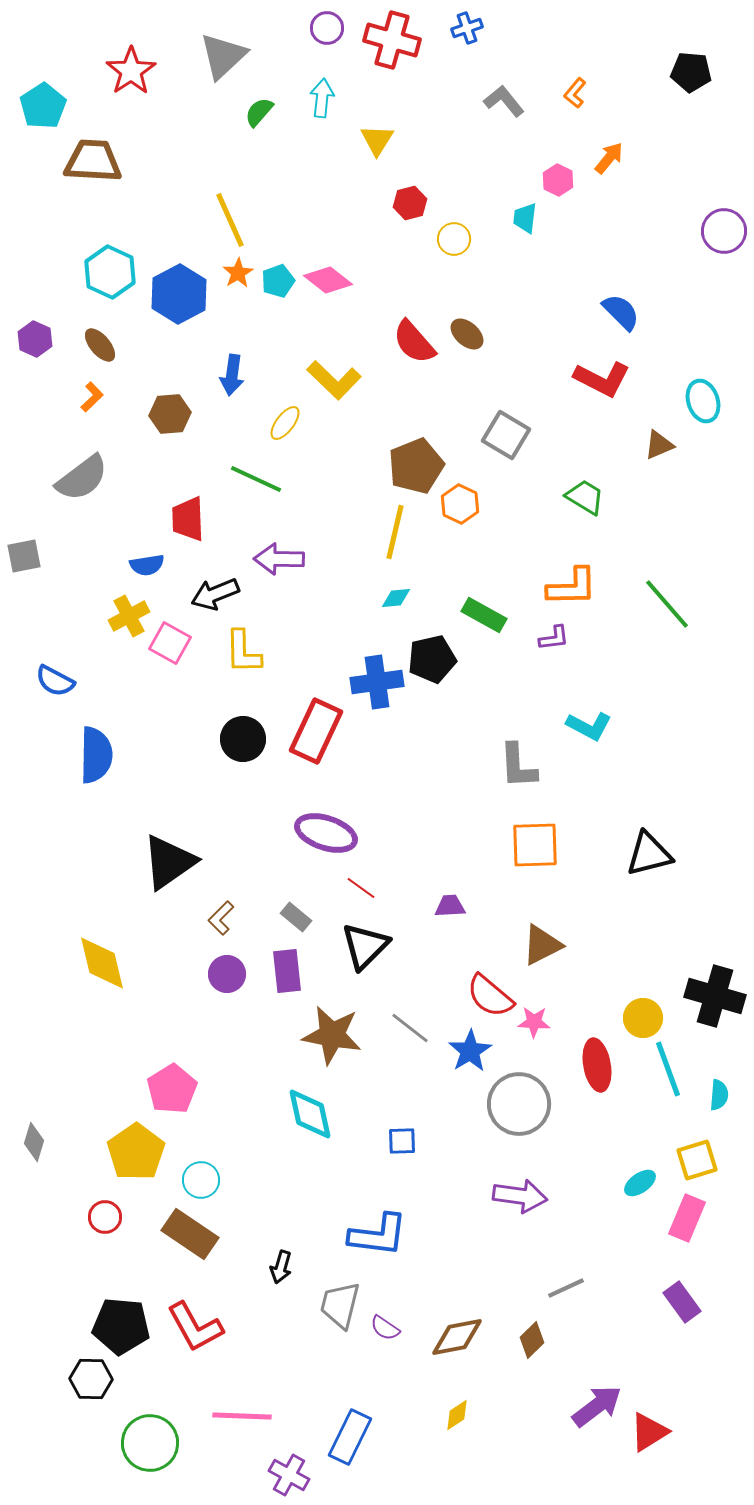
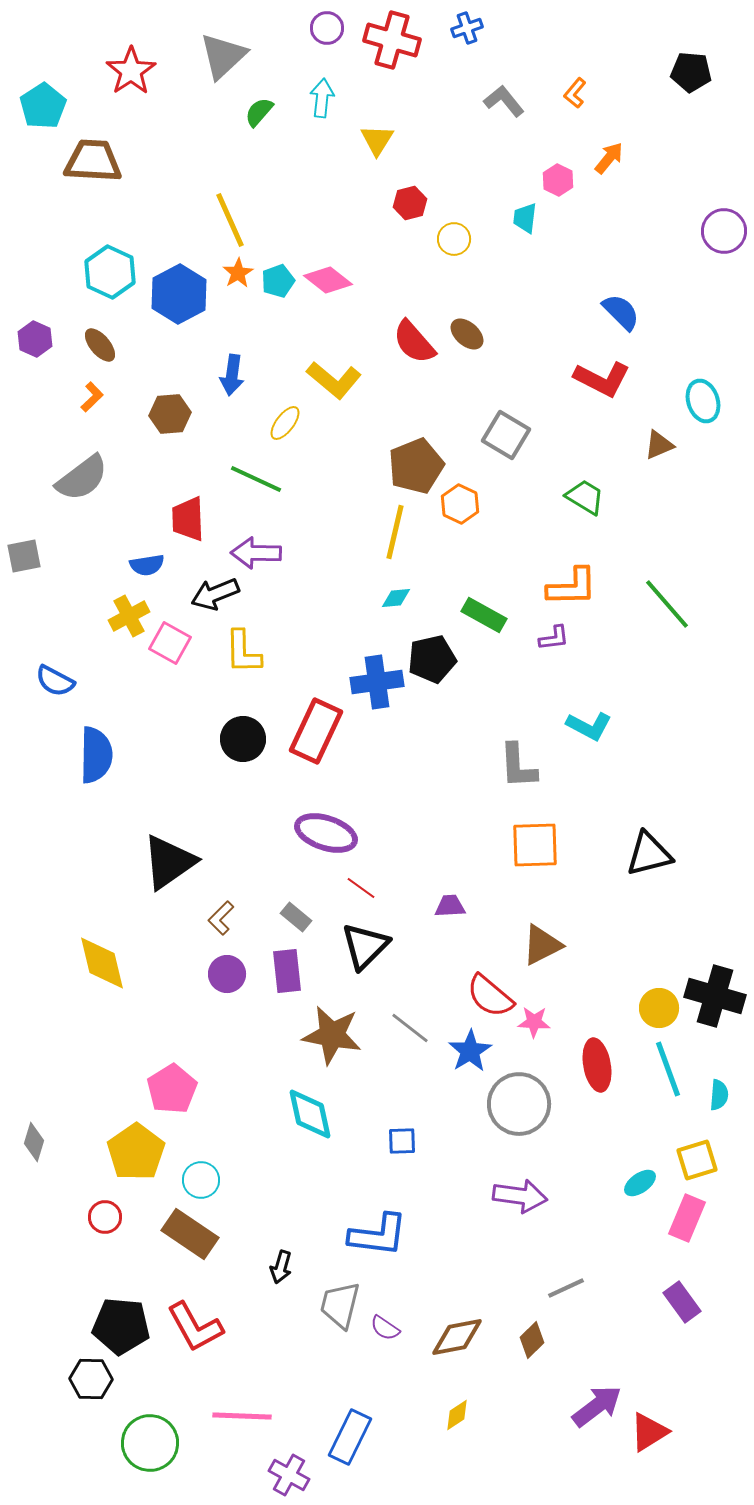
yellow L-shape at (334, 380): rotated 4 degrees counterclockwise
purple arrow at (279, 559): moved 23 px left, 6 px up
yellow circle at (643, 1018): moved 16 px right, 10 px up
